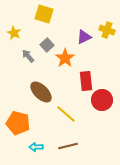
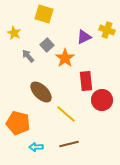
brown line: moved 1 px right, 2 px up
